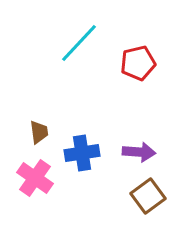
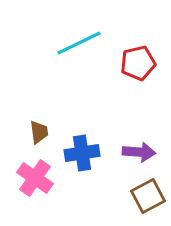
cyan line: rotated 21 degrees clockwise
brown square: rotated 8 degrees clockwise
